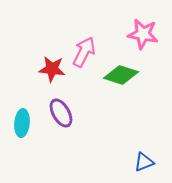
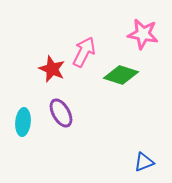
red star: rotated 16 degrees clockwise
cyan ellipse: moved 1 px right, 1 px up
